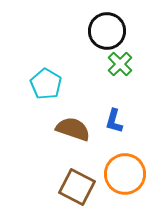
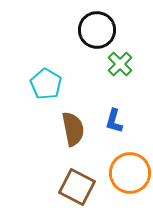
black circle: moved 10 px left, 1 px up
brown semicircle: rotated 60 degrees clockwise
orange circle: moved 5 px right, 1 px up
